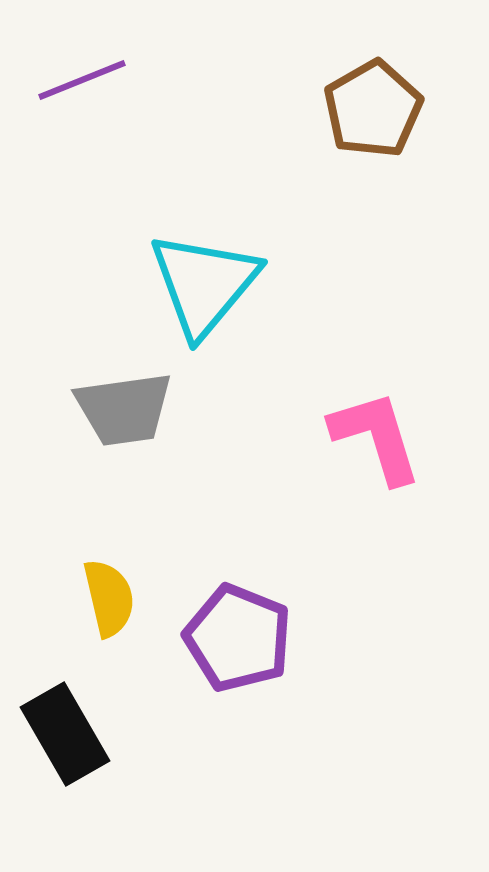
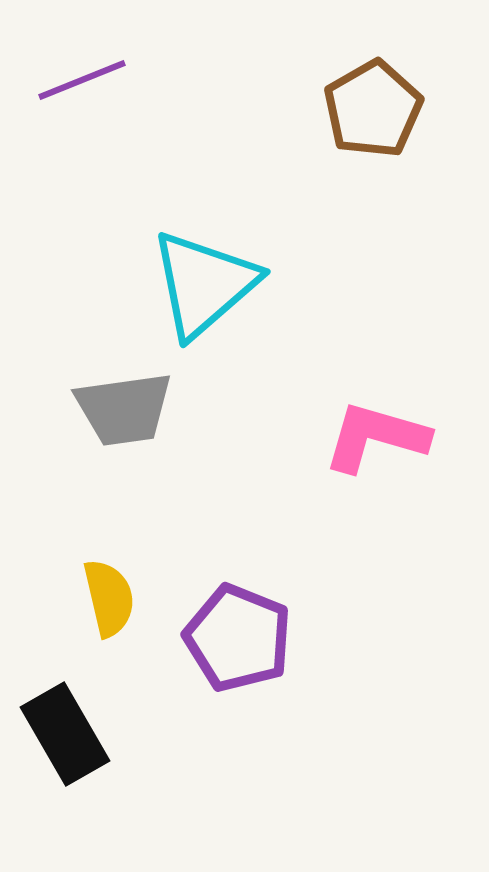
cyan triangle: rotated 9 degrees clockwise
pink L-shape: rotated 57 degrees counterclockwise
